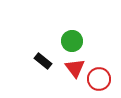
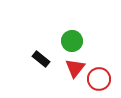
black rectangle: moved 2 px left, 2 px up
red triangle: rotated 15 degrees clockwise
